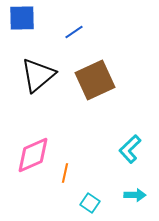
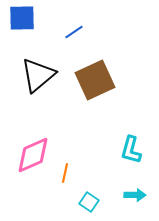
cyan L-shape: moved 1 px right, 1 px down; rotated 32 degrees counterclockwise
cyan square: moved 1 px left, 1 px up
